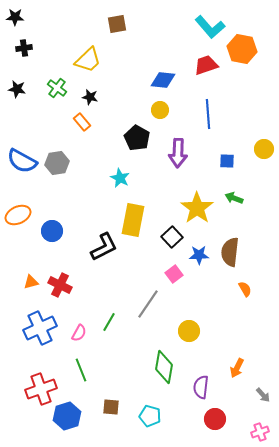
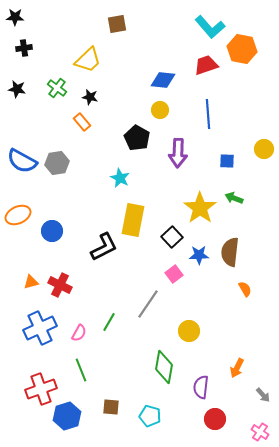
yellow star at (197, 208): moved 3 px right
pink cross at (260, 432): rotated 36 degrees counterclockwise
